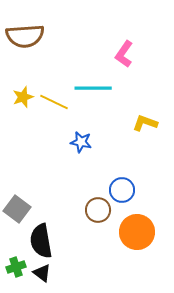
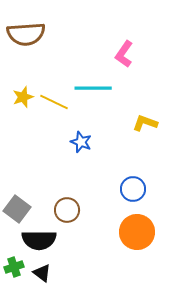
brown semicircle: moved 1 px right, 2 px up
blue star: rotated 10 degrees clockwise
blue circle: moved 11 px right, 1 px up
brown circle: moved 31 px left
black semicircle: moved 2 px left, 1 px up; rotated 80 degrees counterclockwise
green cross: moved 2 px left
